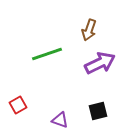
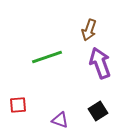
green line: moved 3 px down
purple arrow: rotated 84 degrees counterclockwise
red square: rotated 24 degrees clockwise
black square: rotated 18 degrees counterclockwise
